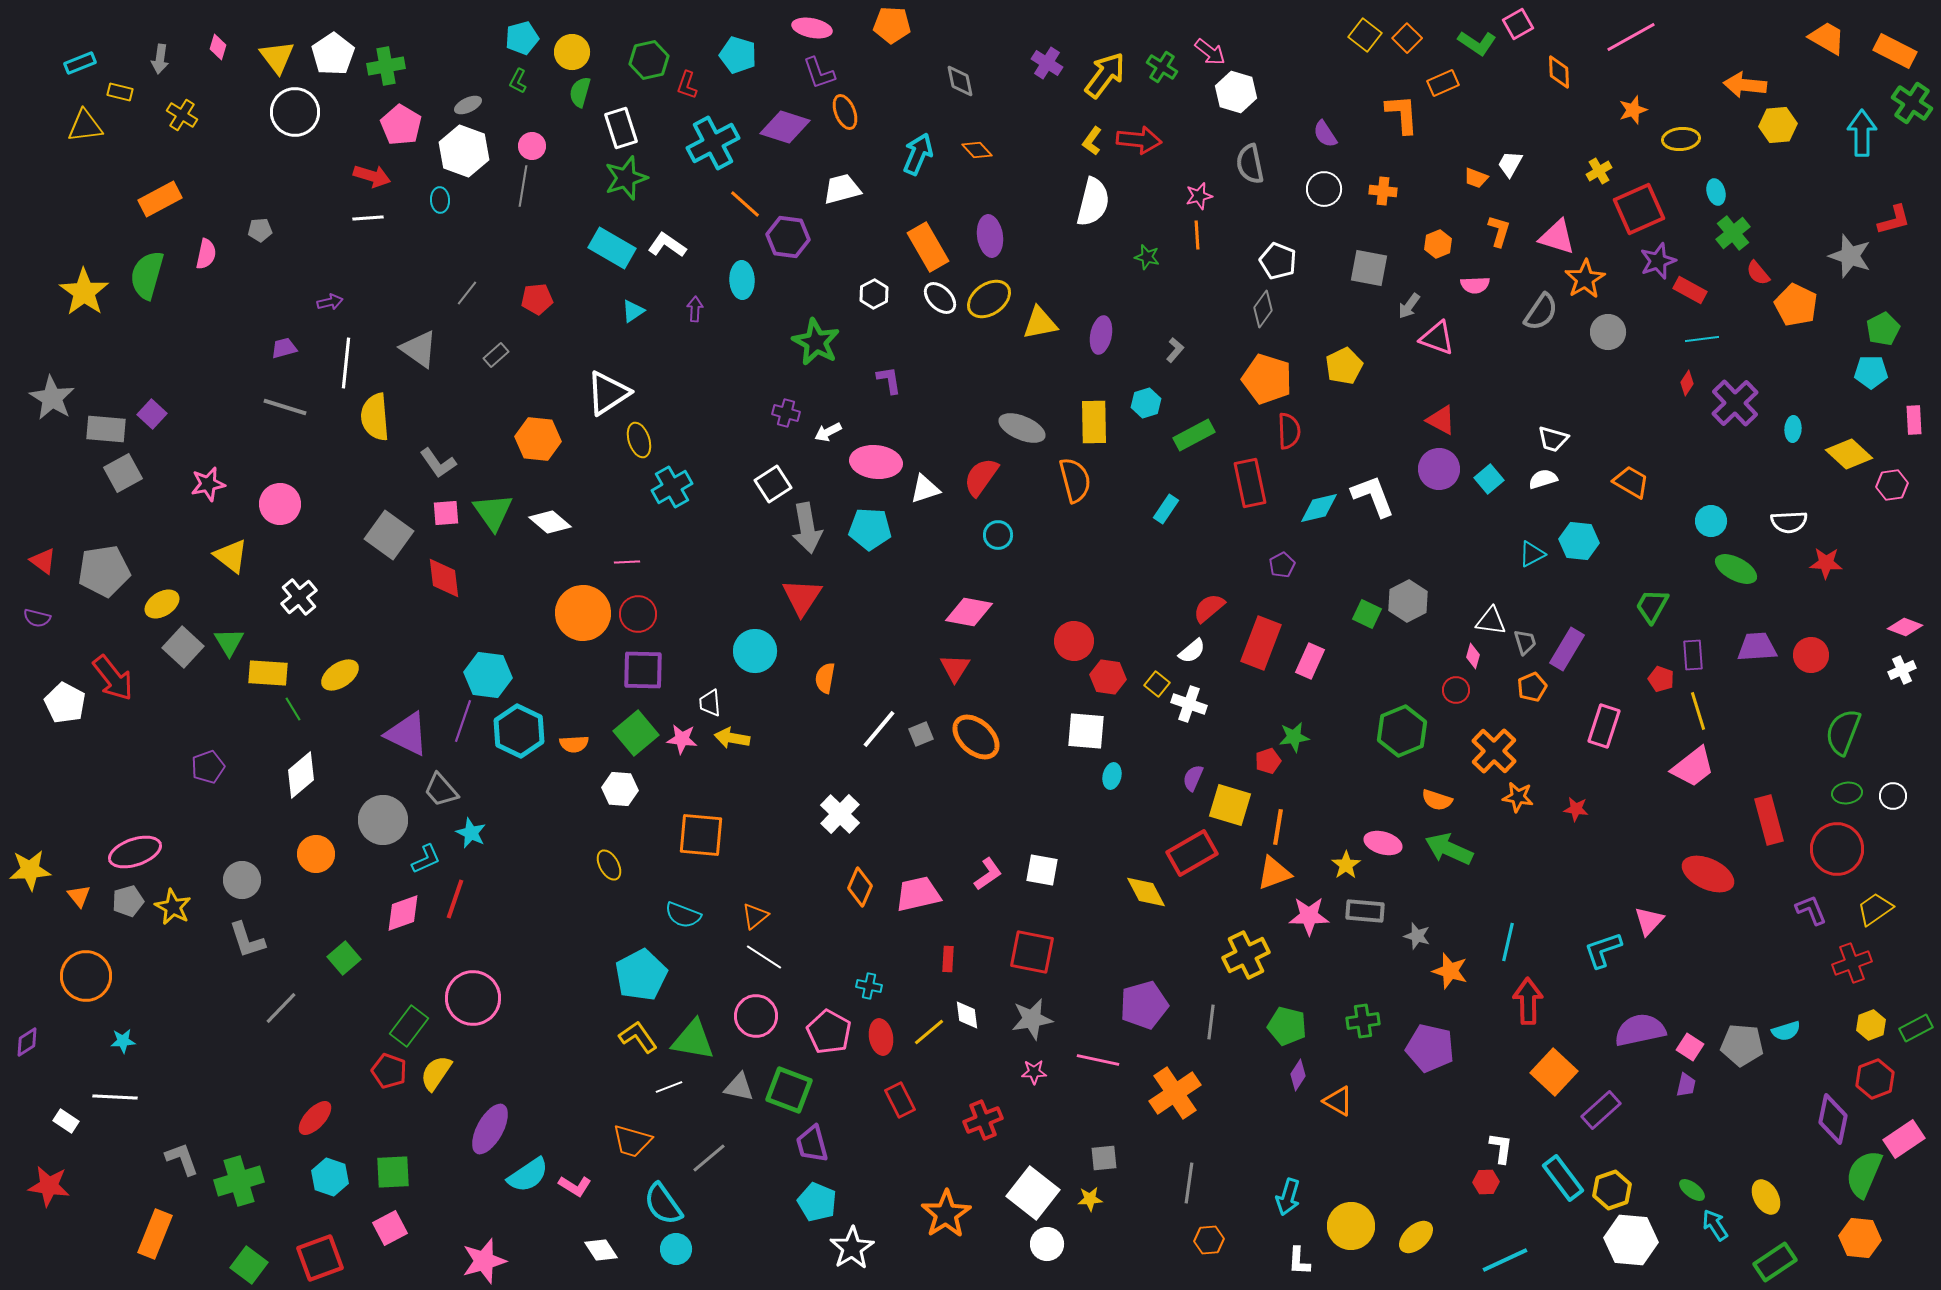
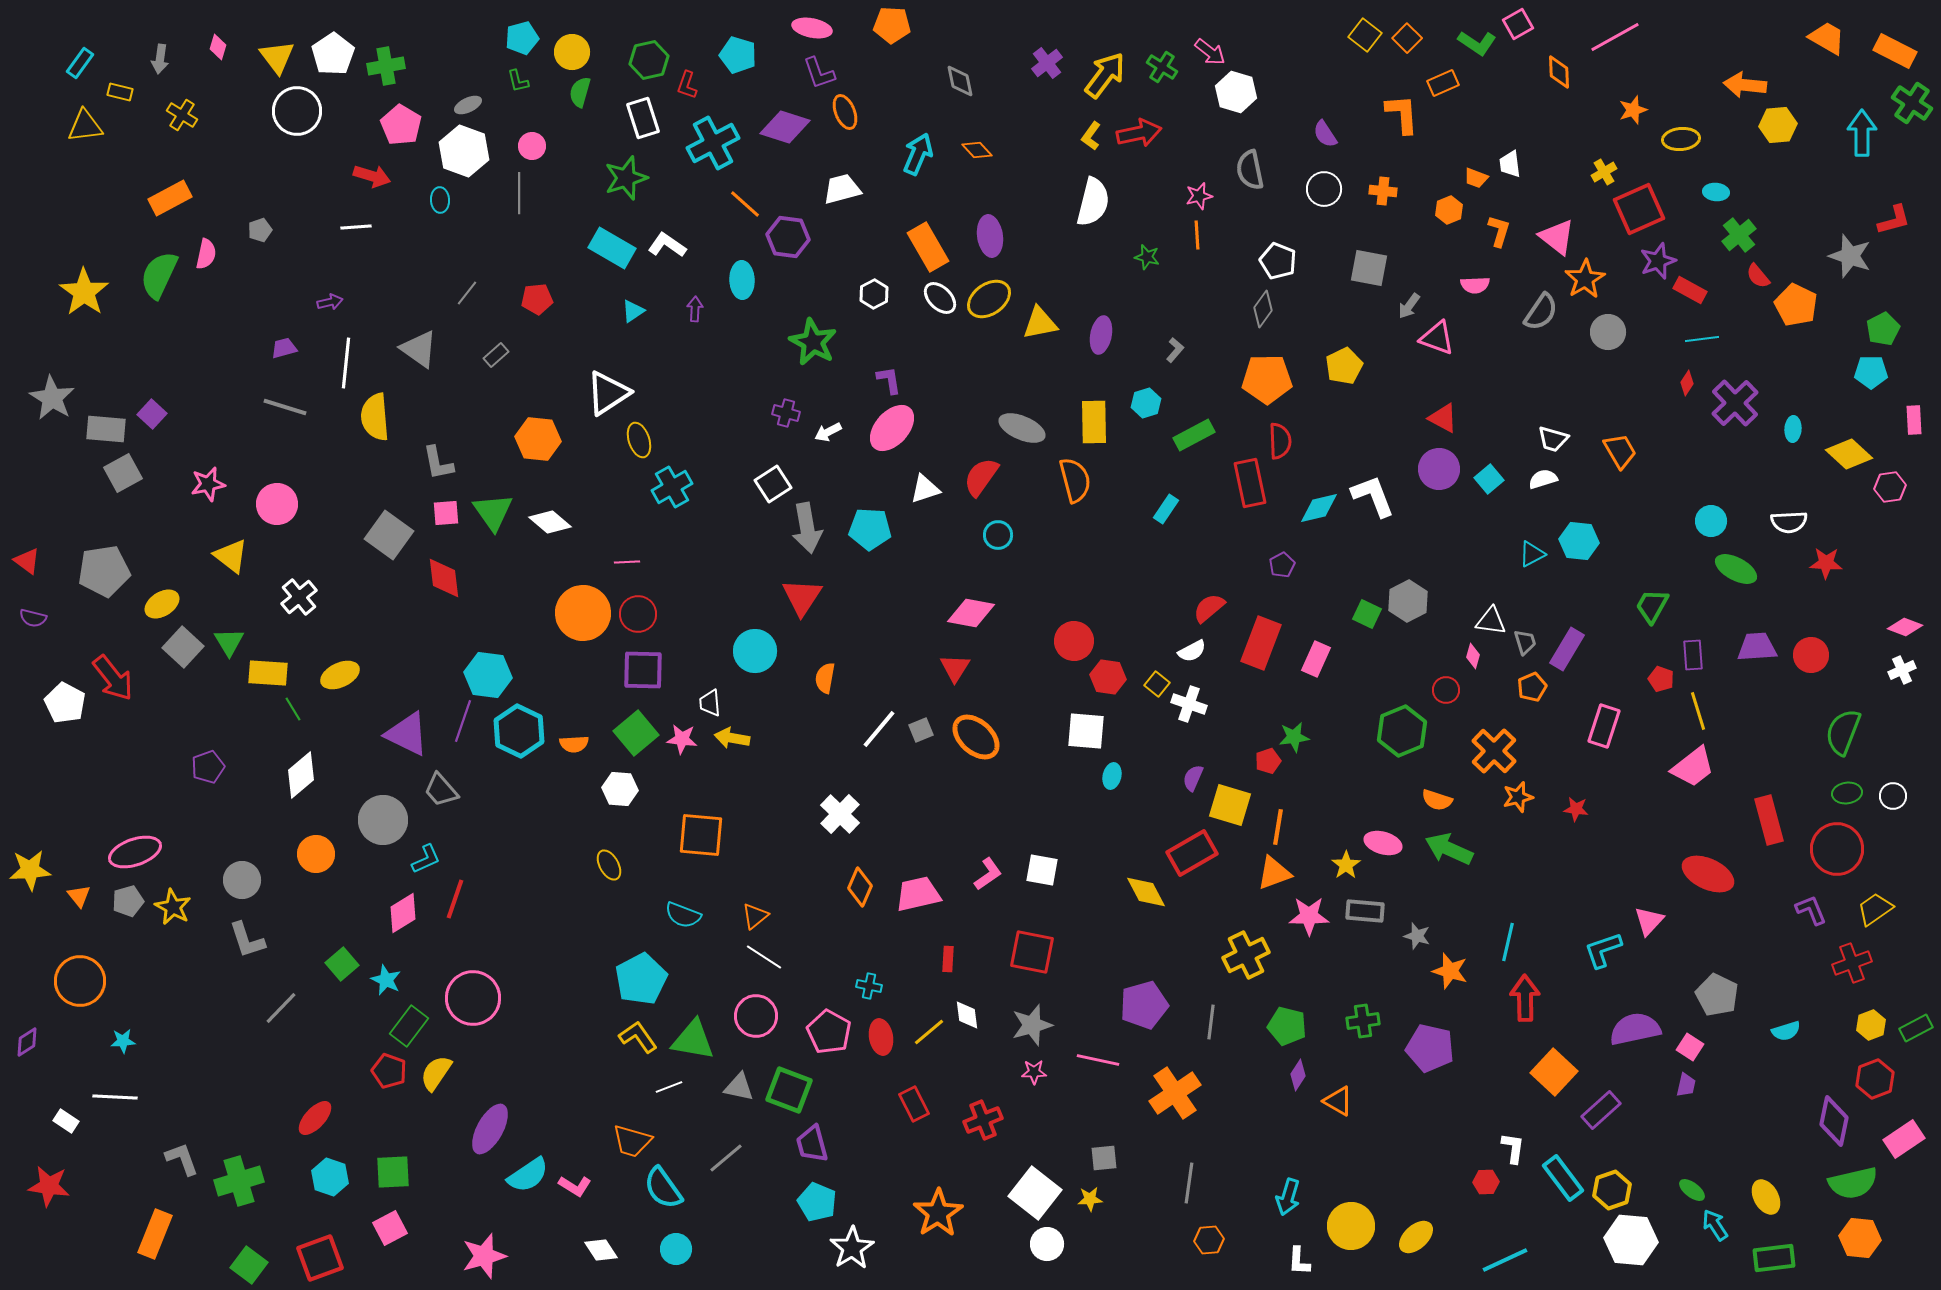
pink line at (1631, 37): moved 16 px left
cyan rectangle at (80, 63): rotated 32 degrees counterclockwise
purple cross at (1047, 63): rotated 20 degrees clockwise
green L-shape at (518, 81): rotated 40 degrees counterclockwise
white circle at (295, 112): moved 2 px right, 1 px up
white rectangle at (621, 128): moved 22 px right, 10 px up
red arrow at (1139, 140): moved 7 px up; rotated 18 degrees counterclockwise
yellow L-shape at (1092, 141): moved 1 px left, 5 px up
gray semicircle at (1250, 164): moved 6 px down
white trapezoid at (1510, 164): rotated 36 degrees counterclockwise
yellow cross at (1599, 171): moved 5 px right, 1 px down
gray line at (523, 186): moved 4 px left, 7 px down; rotated 9 degrees counterclockwise
cyan ellipse at (1716, 192): rotated 70 degrees counterclockwise
orange rectangle at (160, 199): moved 10 px right, 1 px up
white line at (368, 218): moved 12 px left, 9 px down
gray pentagon at (260, 230): rotated 15 degrees counterclockwise
green cross at (1733, 233): moved 6 px right, 2 px down
pink triangle at (1557, 237): rotated 21 degrees clockwise
orange hexagon at (1438, 244): moved 11 px right, 34 px up
red semicircle at (1758, 273): moved 3 px down
green semicircle at (147, 275): moved 12 px right; rotated 9 degrees clockwise
green star at (816, 342): moved 3 px left
orange pentagon at (1267, 379): rotated 18 degrees counterclockwise
red triangle at (1441, 420): moved 2 px right, 2 px up
red semicircle at (1289, 431): moved 9 px left, 10 px down
pink ellipse at (876, 462): moved 16 px right, 34 px up; rotated 54 degrees counterclockwise
gray L-shape at (438, 463): rotated 24 degrees clockwise
orange trapezoid at (1631, 482): moved 11 px left, 31 px up; rotated 30 degrees clockwise
pink hexagon at (1892, 485): moved 2 px left, 2 px down
pink circle at (280, 504): moved 3 px left
red triangle at (43, 561): moved 16 px left
pink diamond at (969, 612): moved 2 px right, 1 px down
purple semicircle at (37, 618): moved 4 px left
white semicircle at (1192, 651): rotated 12 degrees clockwise
pink rectangle at (1310, 661): moved 6 px right, 2 px up
yellow ellipse at (340, 675): rotated 9 degrees clockwise
red circle at (1456, 690): moved 10 px left
gray square at (921, 734): moved 4 px up
orange star at (1518, 797): rotated 24 degrees counterclockwise
cyan star at (471, 833): moved 85 px left, 147 px down
pink diamond at (403, 913): rotated 12 degrees counterclockwise
green square at (344, 958): moved 2 px left, 6 px down
cyan pentagon at (641, 975): moved 4 px down
orange circle at (86, 976): moved 6 px left, 5 px down
red arrow at (1528, 1001): moved 3 px left, 3 px up
gray star at (1032, 1019): moved 6 px down; rotated 6 degrees counterclockwise
purple semicircle at (1640, 1030): moved 5 px left, 1 px up
gray pentagon at (1742, 1045): moved 25 px left, 50 px up; rotated 21 degrees clockwise
red rectangle at (900, 1100): moved 14 px right, 4 px down
purple diamond at (1833, 1119): moved 1 px right, 2 px down
white L-shape at (1501, 1148): moved 12 px right
gray line at (709, 1158): moved 17 px right
green semicircle at (1864, 1174): moved 11 px left, 9 px down; rotated 126 degrees counterclockwise
white square at (1033, 1193): moved 2 px right
cyan semicircle at (663, 1204): moved 16 px up
orange star at (946, 1214): moved 8 px left, 1 px up
pink star at (484, 1261): moved 5 px up
green rectangle at (1775, 1262): moved 1 px left, 4 px up; rotated 27 degrees clockwise
